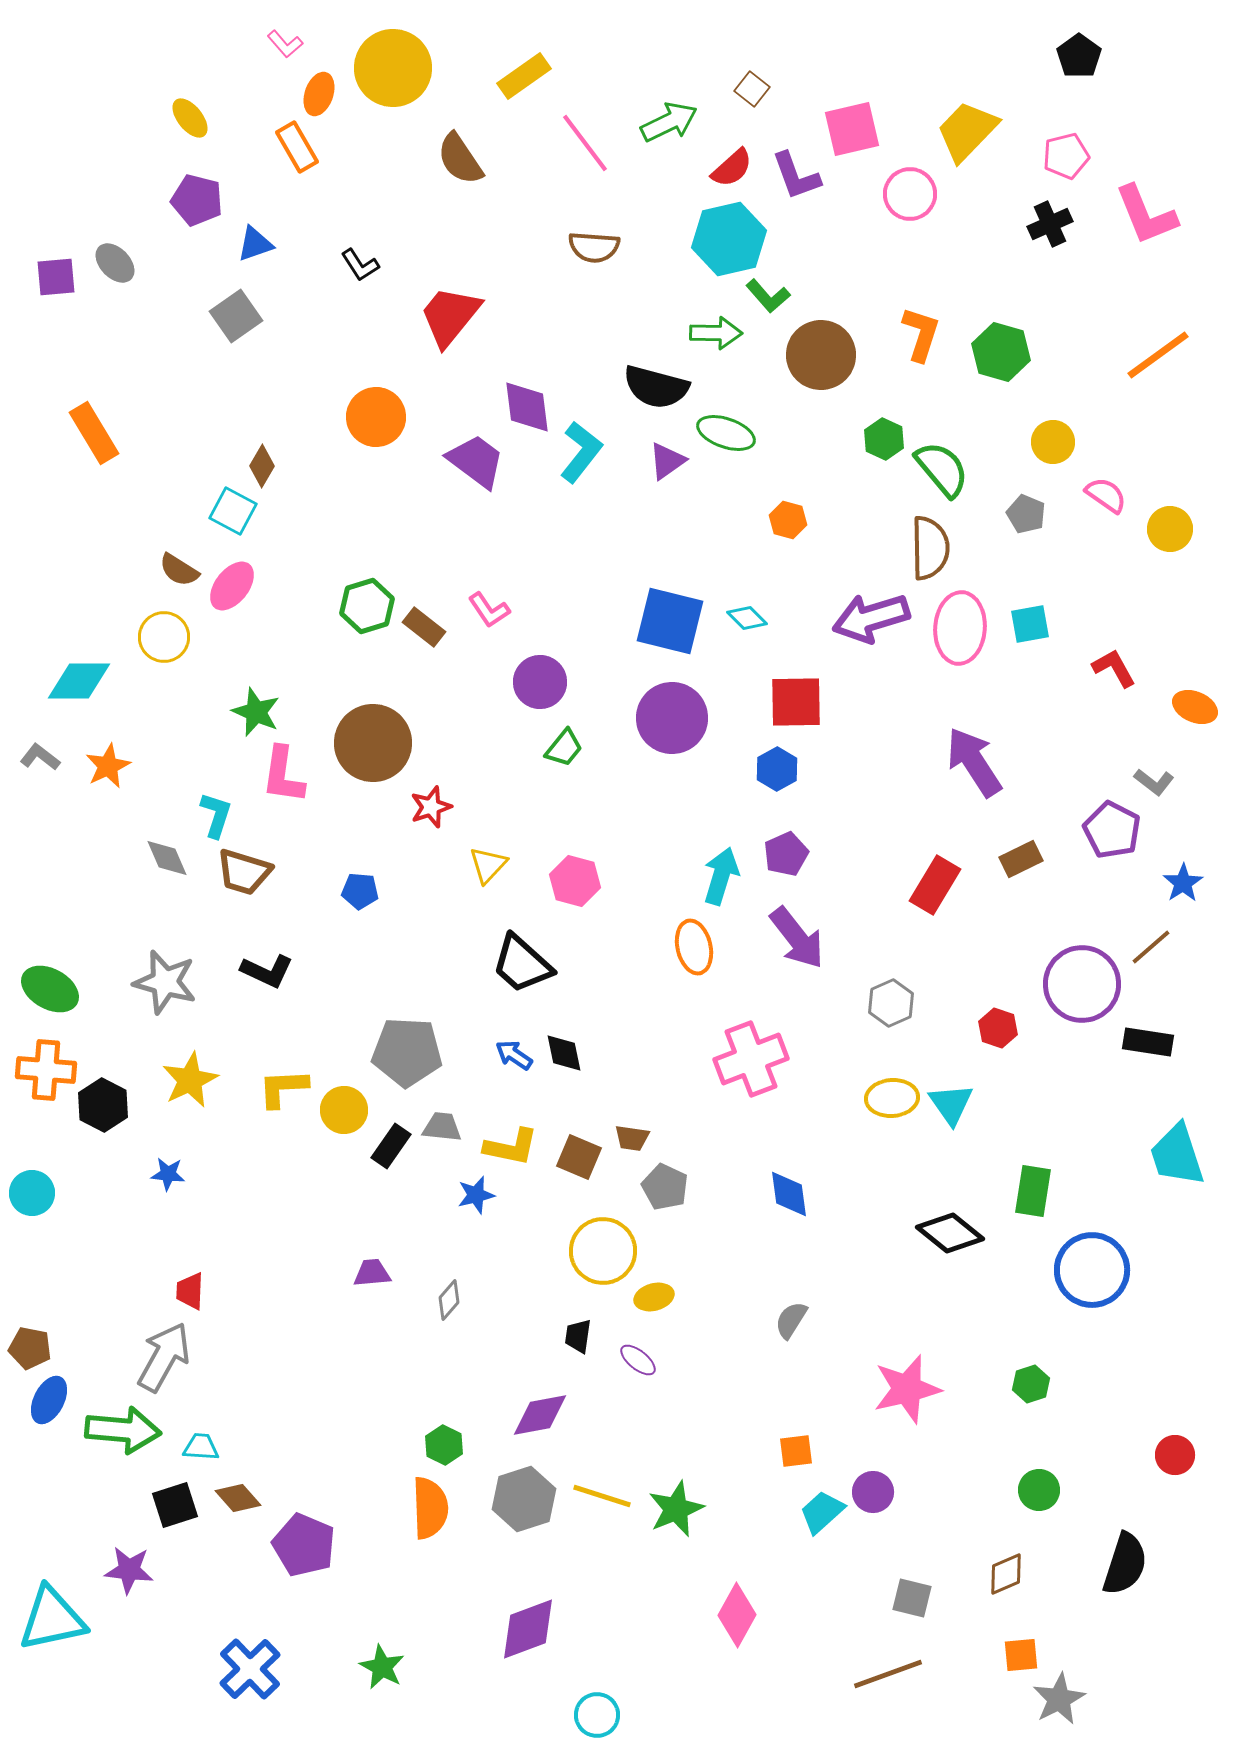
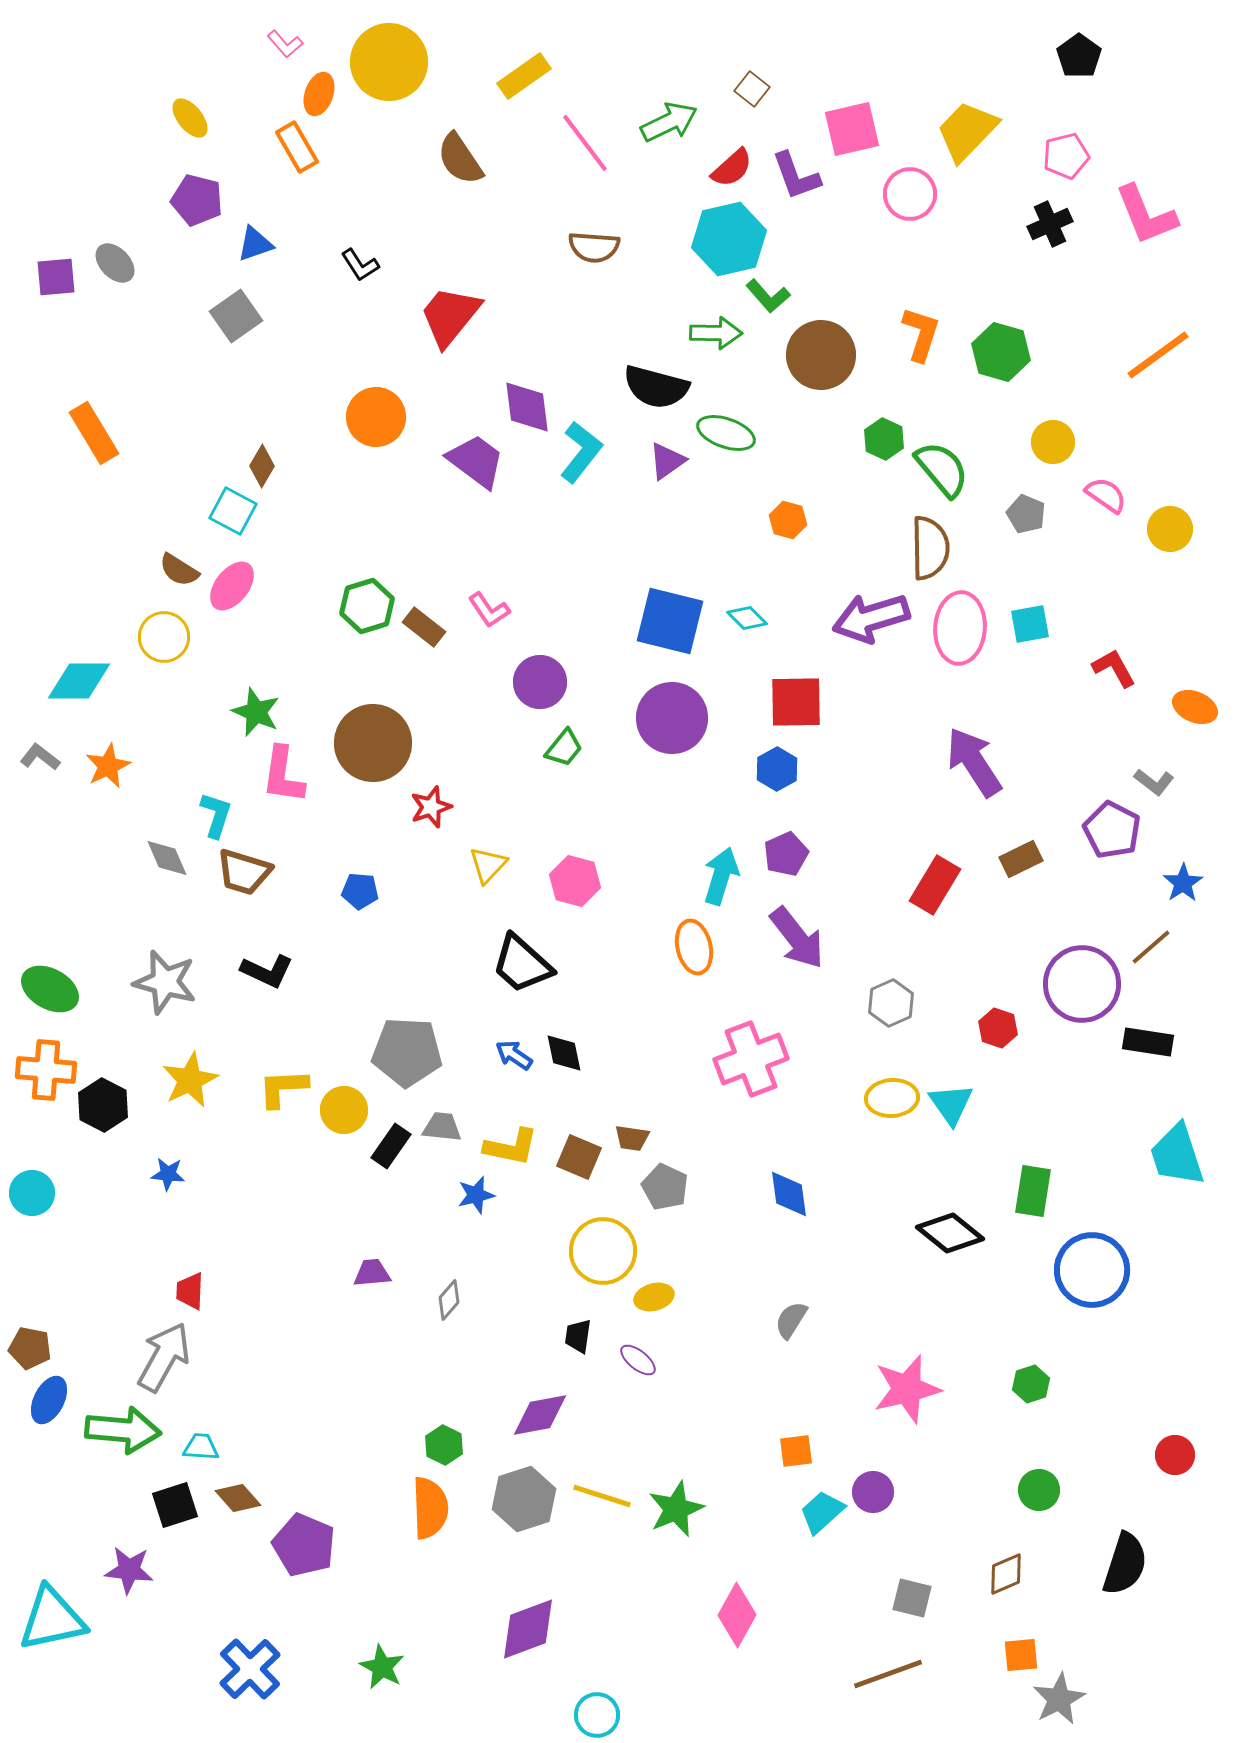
yellow circle at (393, 68): moved 4 px left, 6 px up
